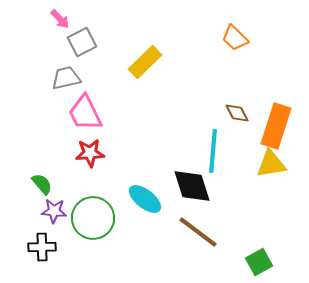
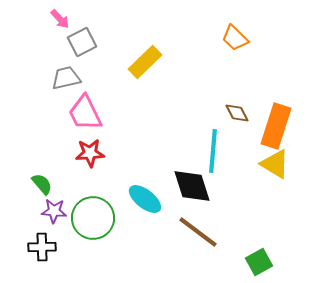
yellow triangle: moved 4 px right; rotated 40 degrees clockwise
